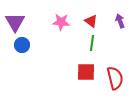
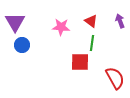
pink star: moved 5 px down
red square: moved 6 px left, 10 px up
red semicircle: rotated 15 degrees counterclockwise
